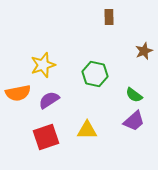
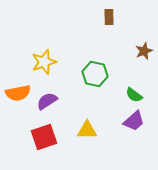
yellow star: moved 1 px right, 3 px up
purple semicircle: moved 2 px left, 1 px down
red square: moved 2 px left
